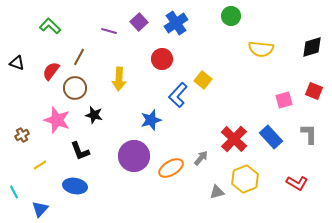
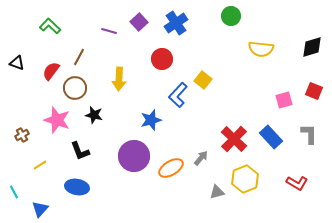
blue ellipse: moved 2 px right, 1 px down
